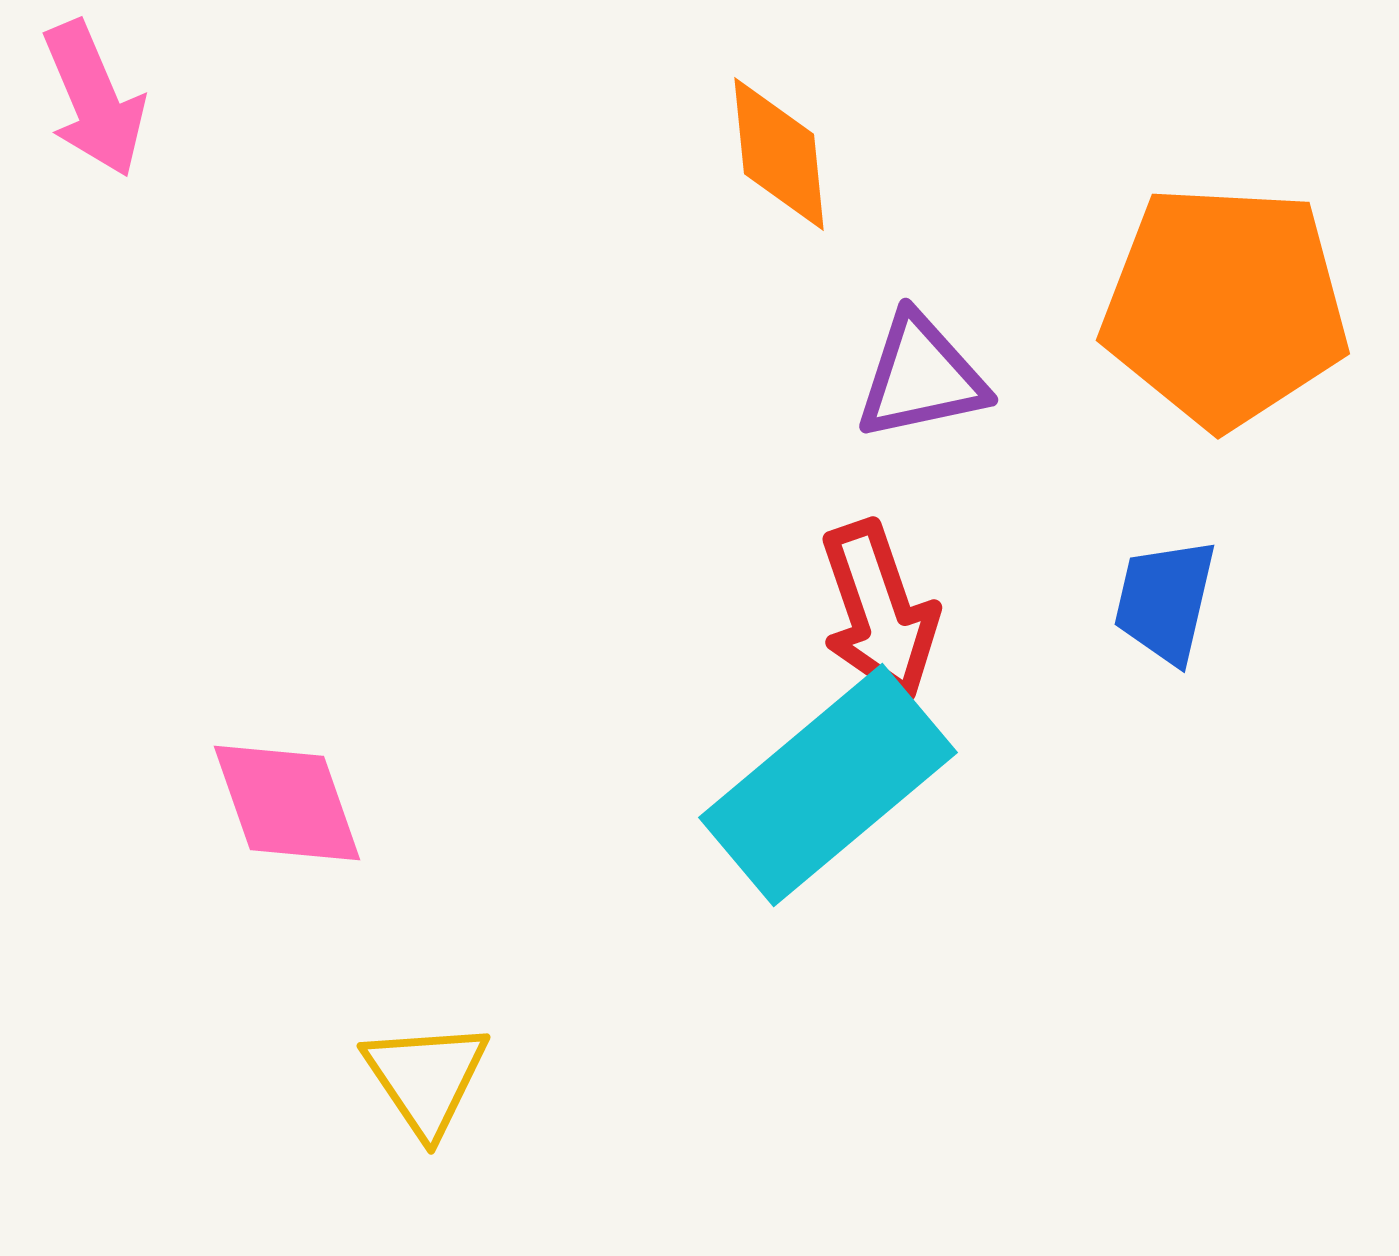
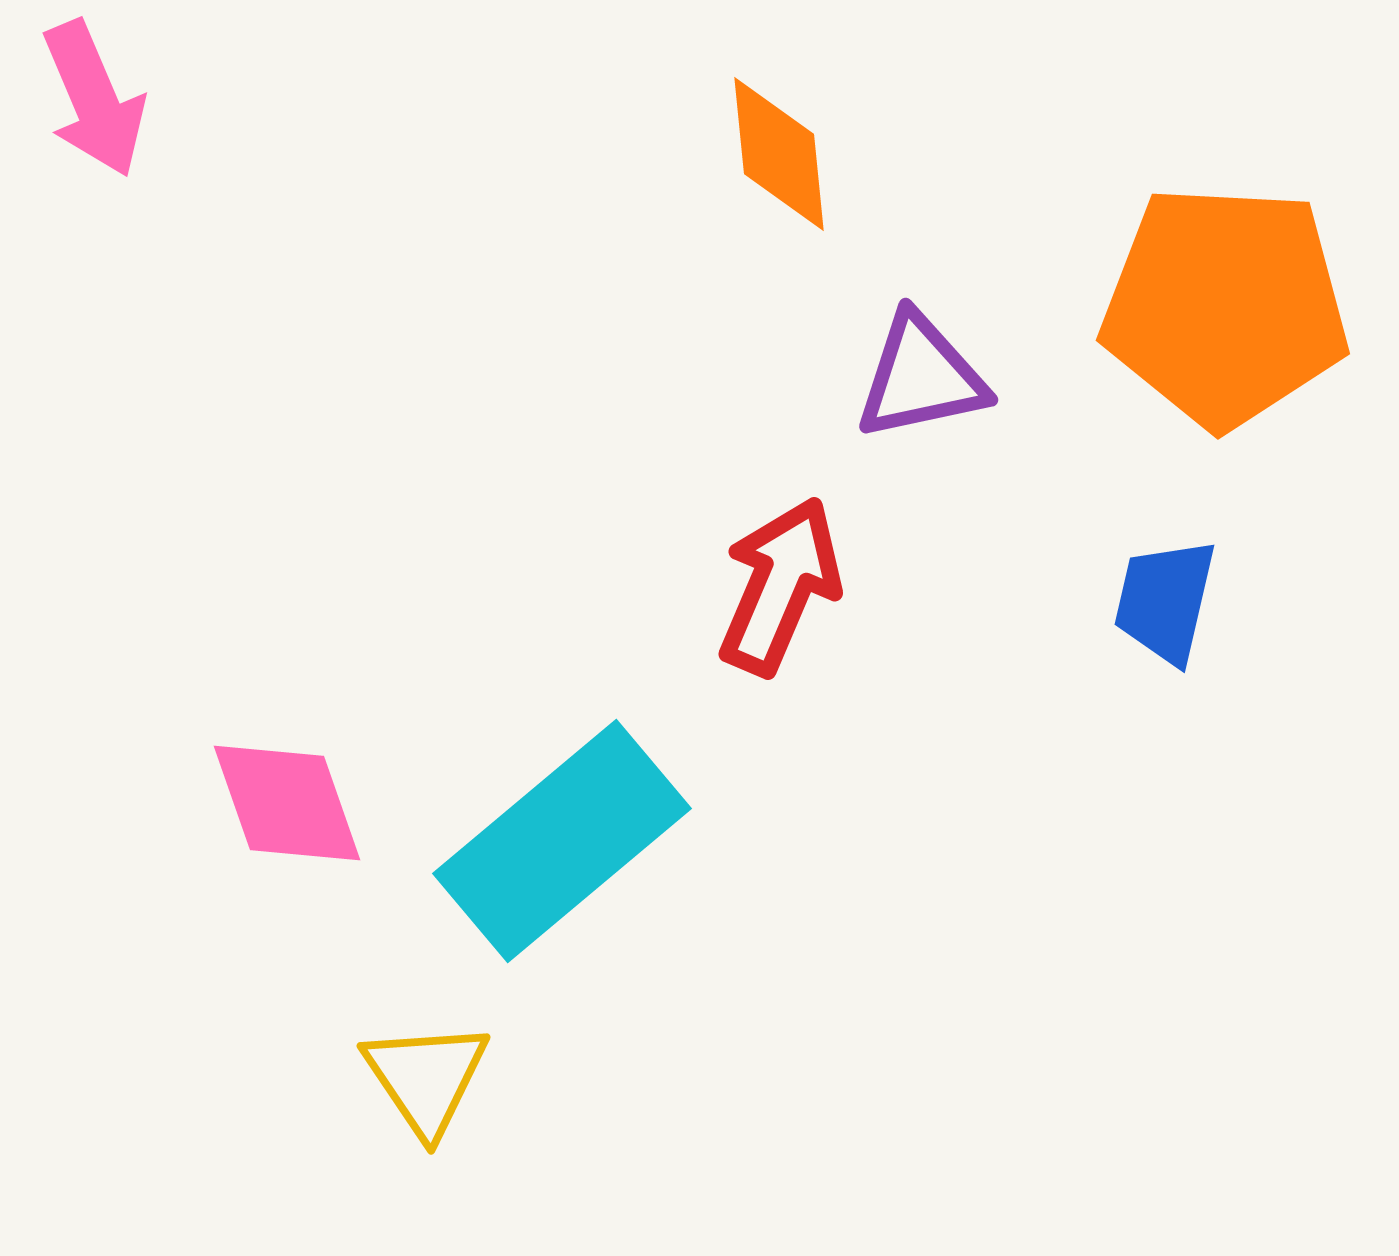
red arrow: moved 99 px left, 25 px up; rotated 138 degrees counterclockwise
cyan rectangle: moved 266 px left, 56 px down
